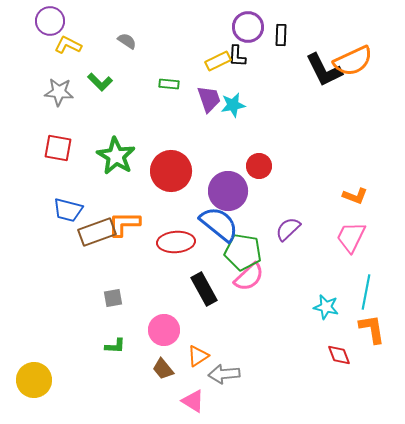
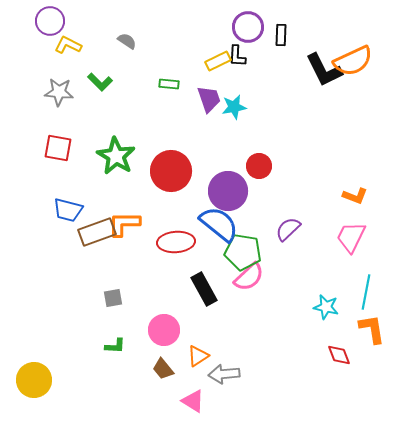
cyan star at (233, 105): moved 1 px right, 2 px down
